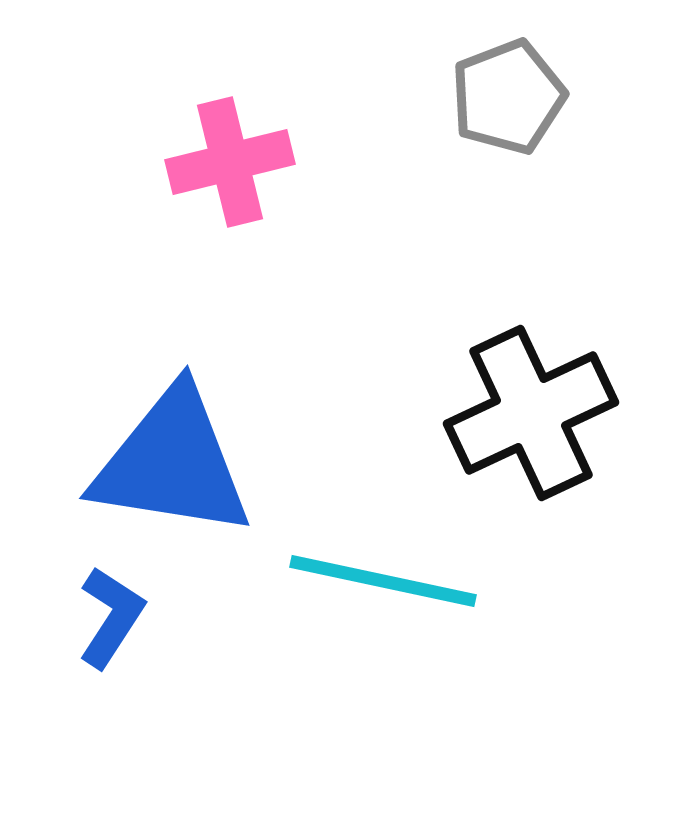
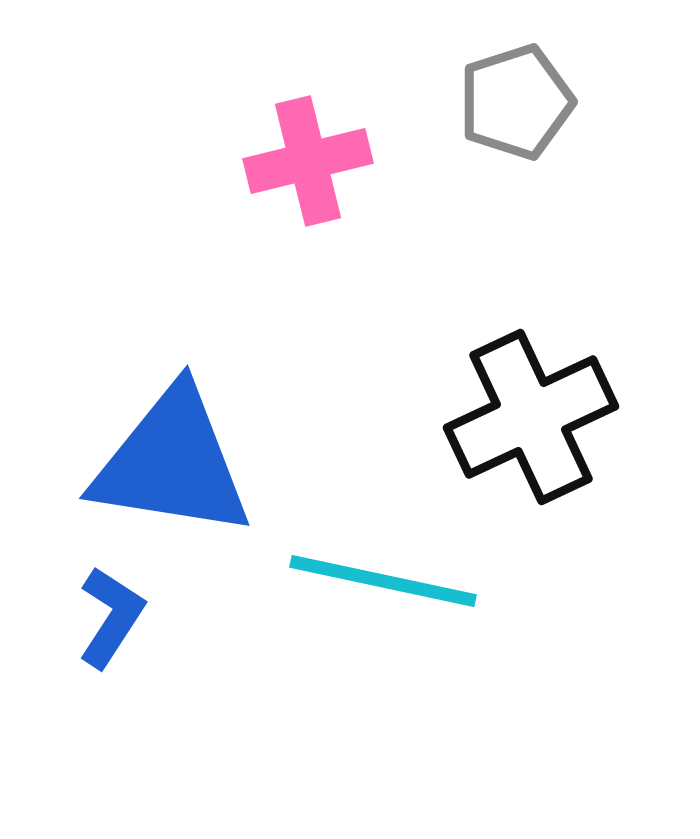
gray pentagon: moved 8 px right, 5 px down; rotated 3 degrees clockwise
pink cross: moved 78 px right, 1 px up
black cross: moved 4 px down
